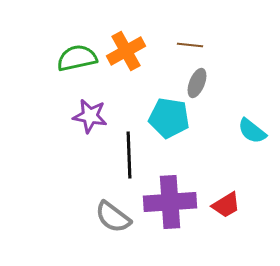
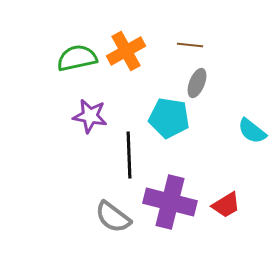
purple cross: rotated 18 degrees clockwise
